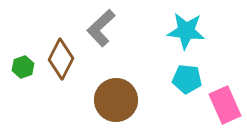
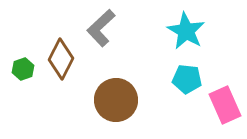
cyan star: rotated 24 degrees clockwise
green hexagon: moved 2 px down
